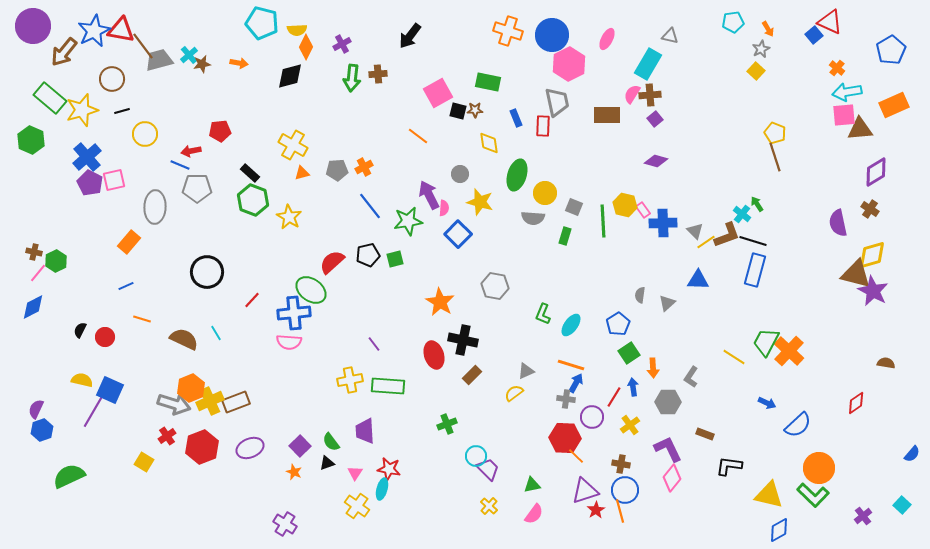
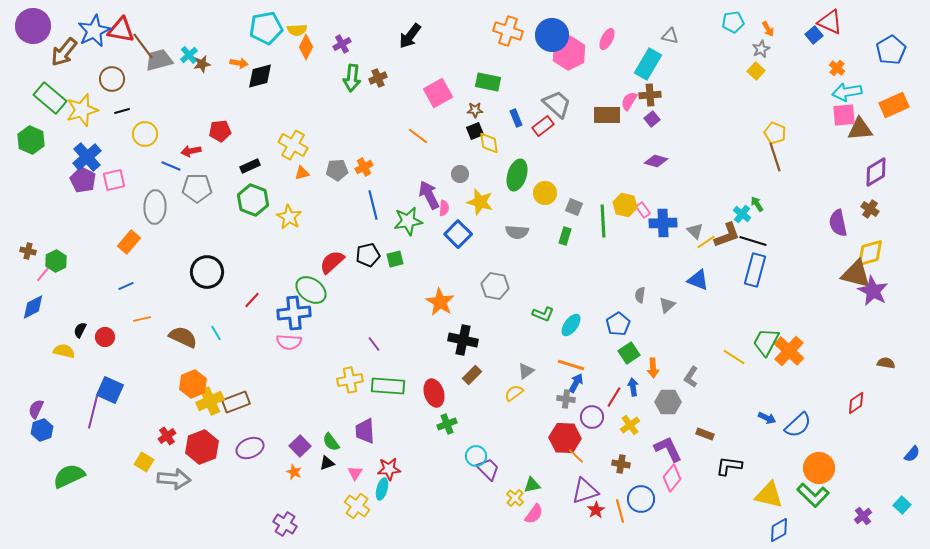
cyan pentagon at (262, 23): moved 4 px right, 5 px down; rotated 24 degrees counterclockwise
pink hexagon at (569, 64): moved 11 px up
brown cross at (378, 74): moved 4 px down; rotated 18 degrees counterclockwise
black diamond at (290, 76): moved 30 px left
pink semicircle at (632, 94): moved 3 px left, 7 px down
gray trapezoid at (557, 102): moved 2 px down; rotated 36 degrees counterclockwise
black square at (458, 111): moved 17 px right, 20 px down; rotated 36 degrees counterclockwise
purple square at (655, 119): moved 3 px left
red rectangle at (543, 126): rotated 50 degrees clockwise
blue line at (180, 165): moved 9 px left, 1 px down
black rectangle at (250, 173): moved 7 px up; rotated 66 degrees counterclockwise
purple pentagon at (90, 183): moved 7 px left, 3 px up
blue line at (370, 206): moved 3 px right, 1 px up; rotated 24 degrees clockwise
gray semicircle at (533, 218): moved 16 px left, 14 px down
brown cross at (34, 252): moved 6 px left, 1 px up
yellow diamond at (872, 255): moved 2 px left, 2 px up
pink line at (38, 273): moved 6 px right
blue triangle at (698, 280): rotated 20 degrees clockwise
gray triangle at (667, 303): moved 2 px down
green L-shape at (543, 314): rotated 90 degrees counterclockwise
orange line at (142, 319): rotated 30 degrees counterclockwise
brown semicircle at (184, 339): moved 1 px left, 2 px up
red ellipse at (434, 355): moved 38 px down
gray triangle at (526, 371): rotated 12 degrees counterclockwise
yellow semicircle at (82, 380): moved 18 px left, 29 px up
orange hexagon at (191, 388): moved 2 px right, 4 px up
blue arrow at (767, 403): moved 15 px down
gray arrow at (174, 404): moved 75 px down; rotated 12 degrees counterclockwise
purple line at (93, 412): rotated 16 degrees counterclockwise
red star at (389, 469): rotated 15 degrees counterclockwise
blue circle at (625, 490): moved 16 px right, 9 px down
yellow cross at (489, 506): moved 26 px right, 8 px up
